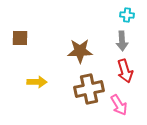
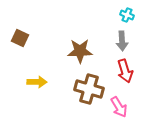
cyan cross: rotated 16 degrees clockwise
brown square: rotated 24 degrees clockwise
brown cross: rotated 28 degrees clockwise
pink arrow: moved 2 px down
